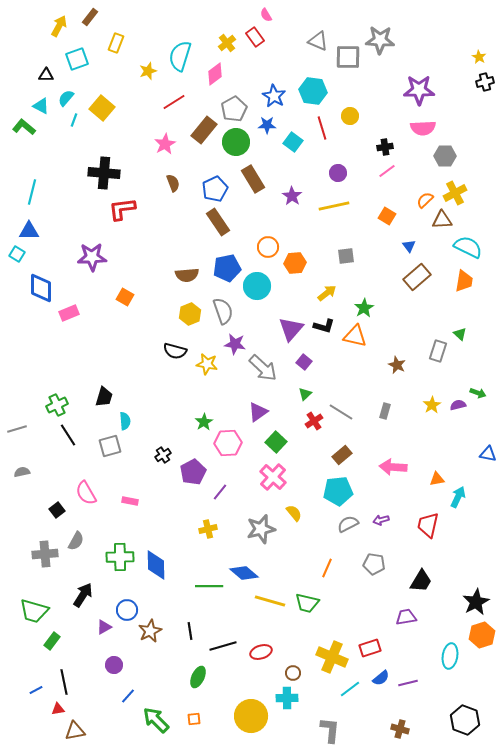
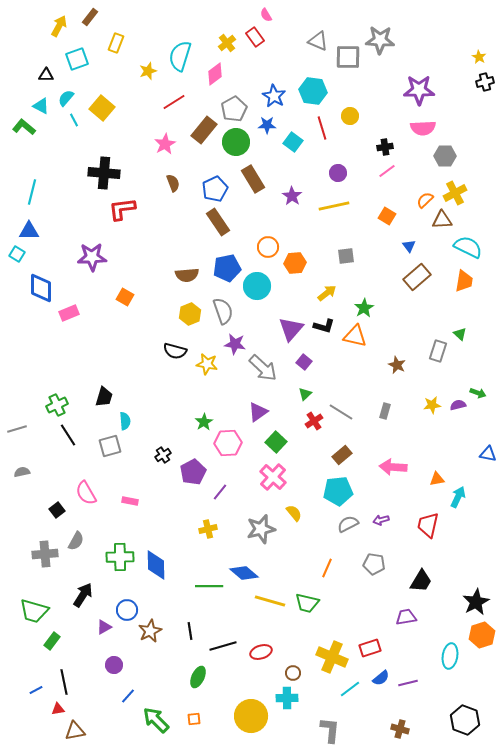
cyan line at (74, 120): rotated 48 degrees counterclockwise
yellow star at (432, 405): rotated 24 degrees clockwise
